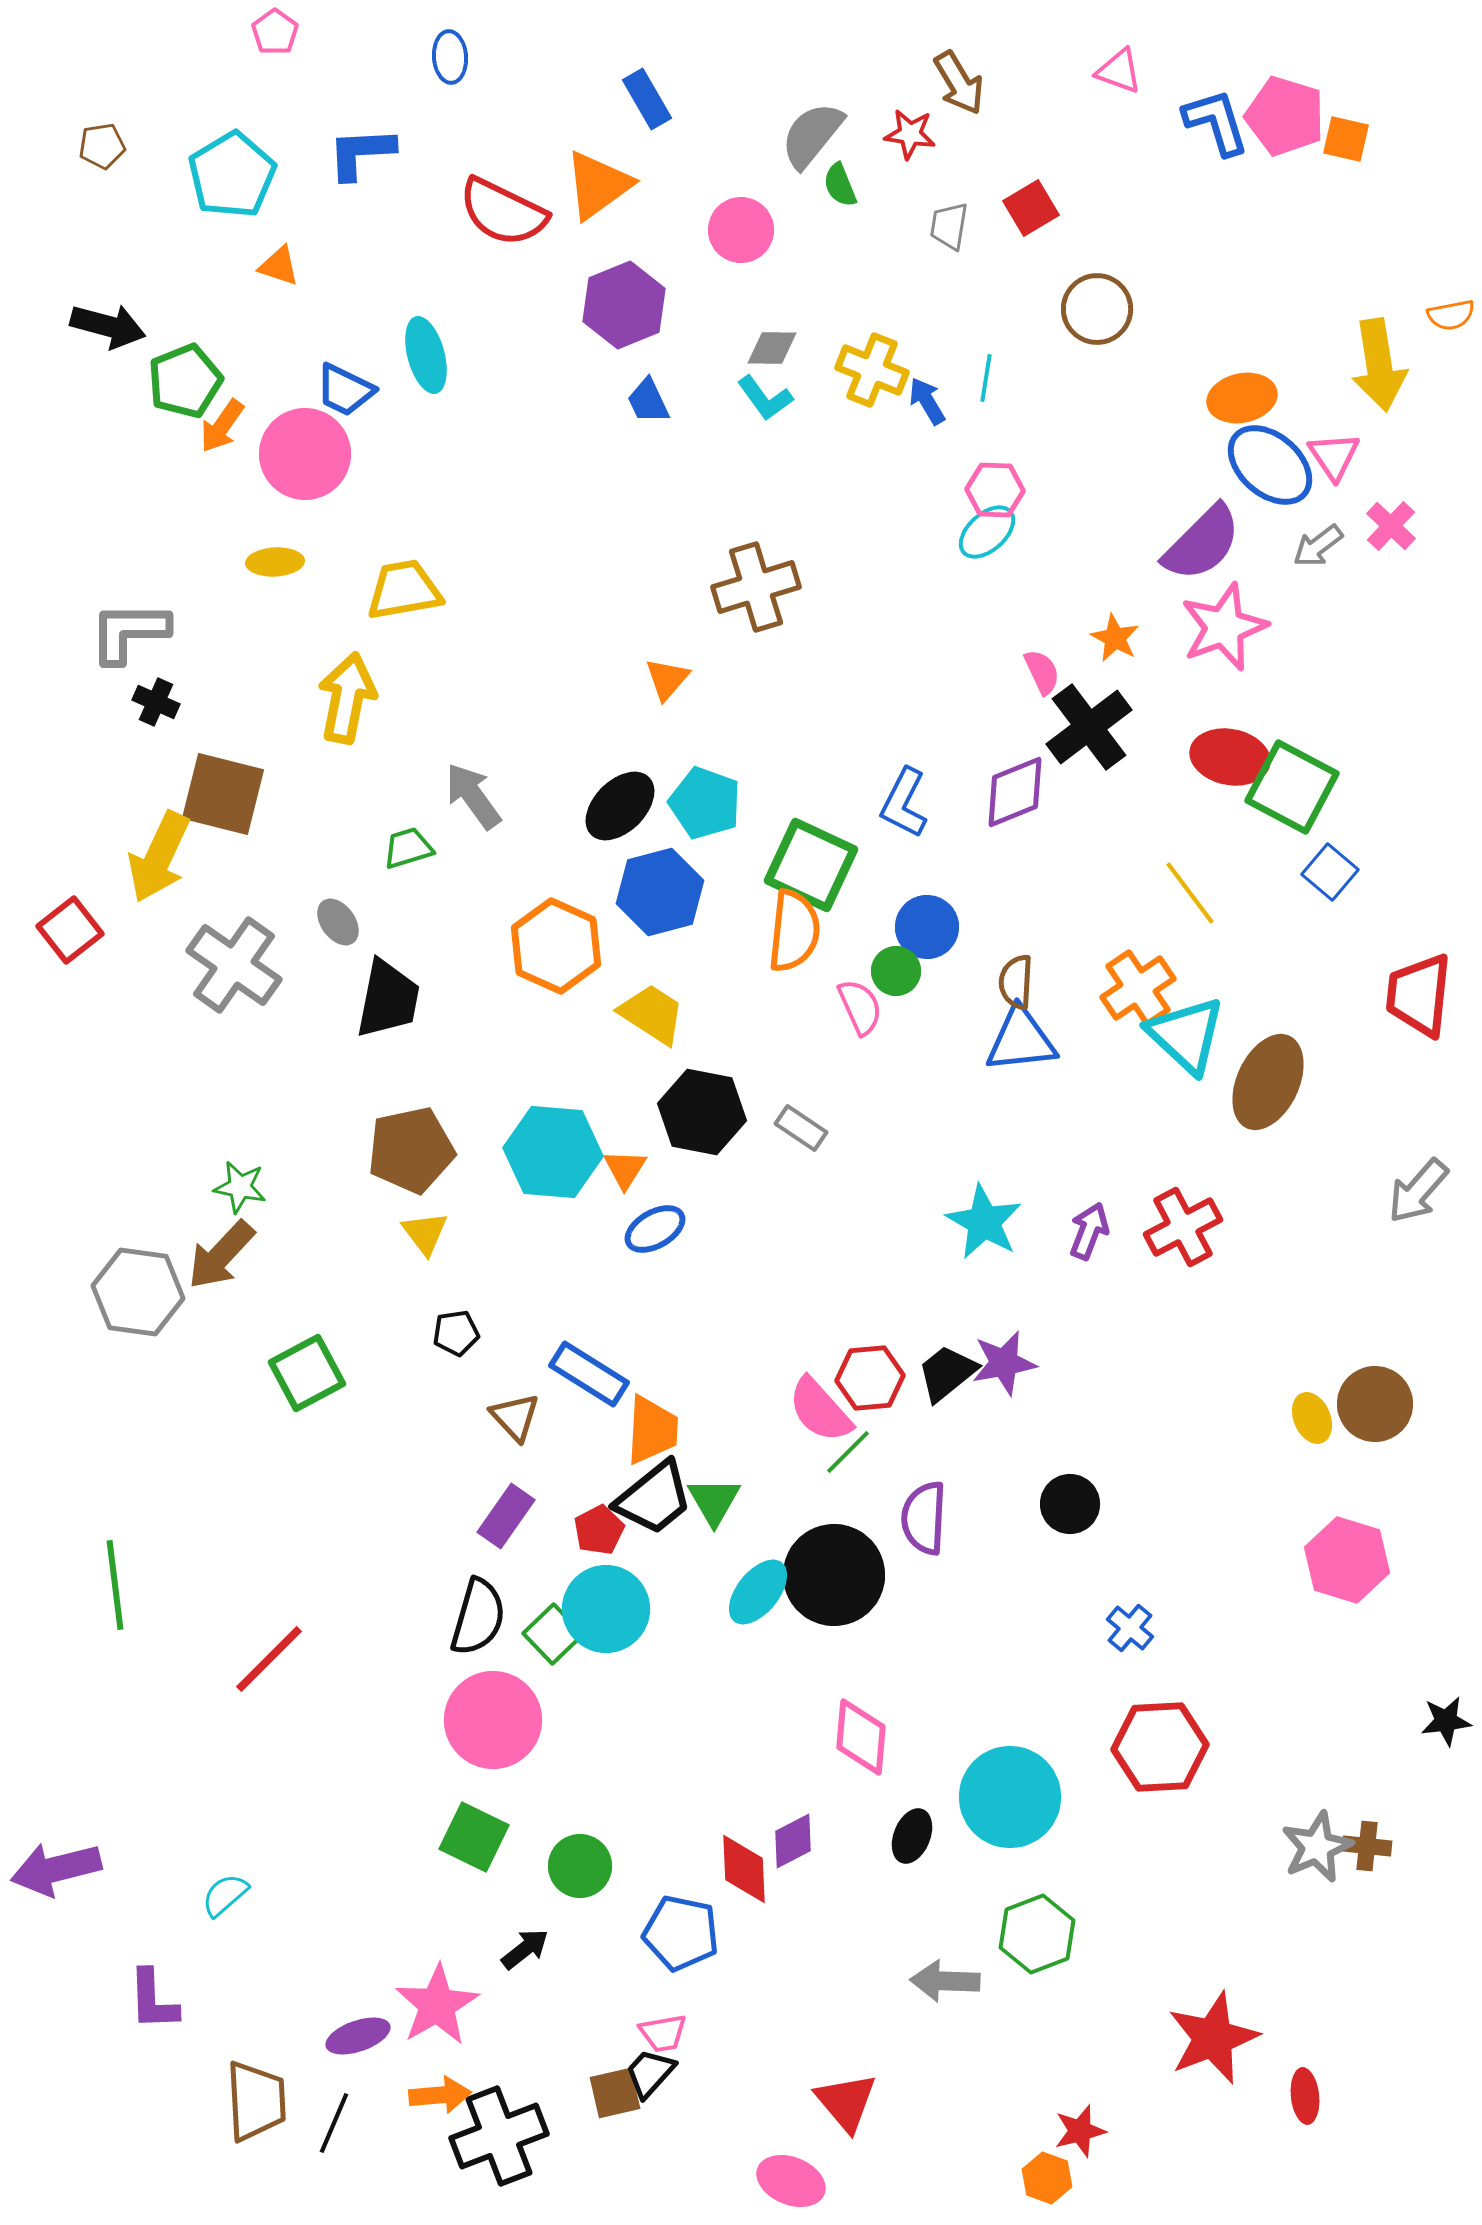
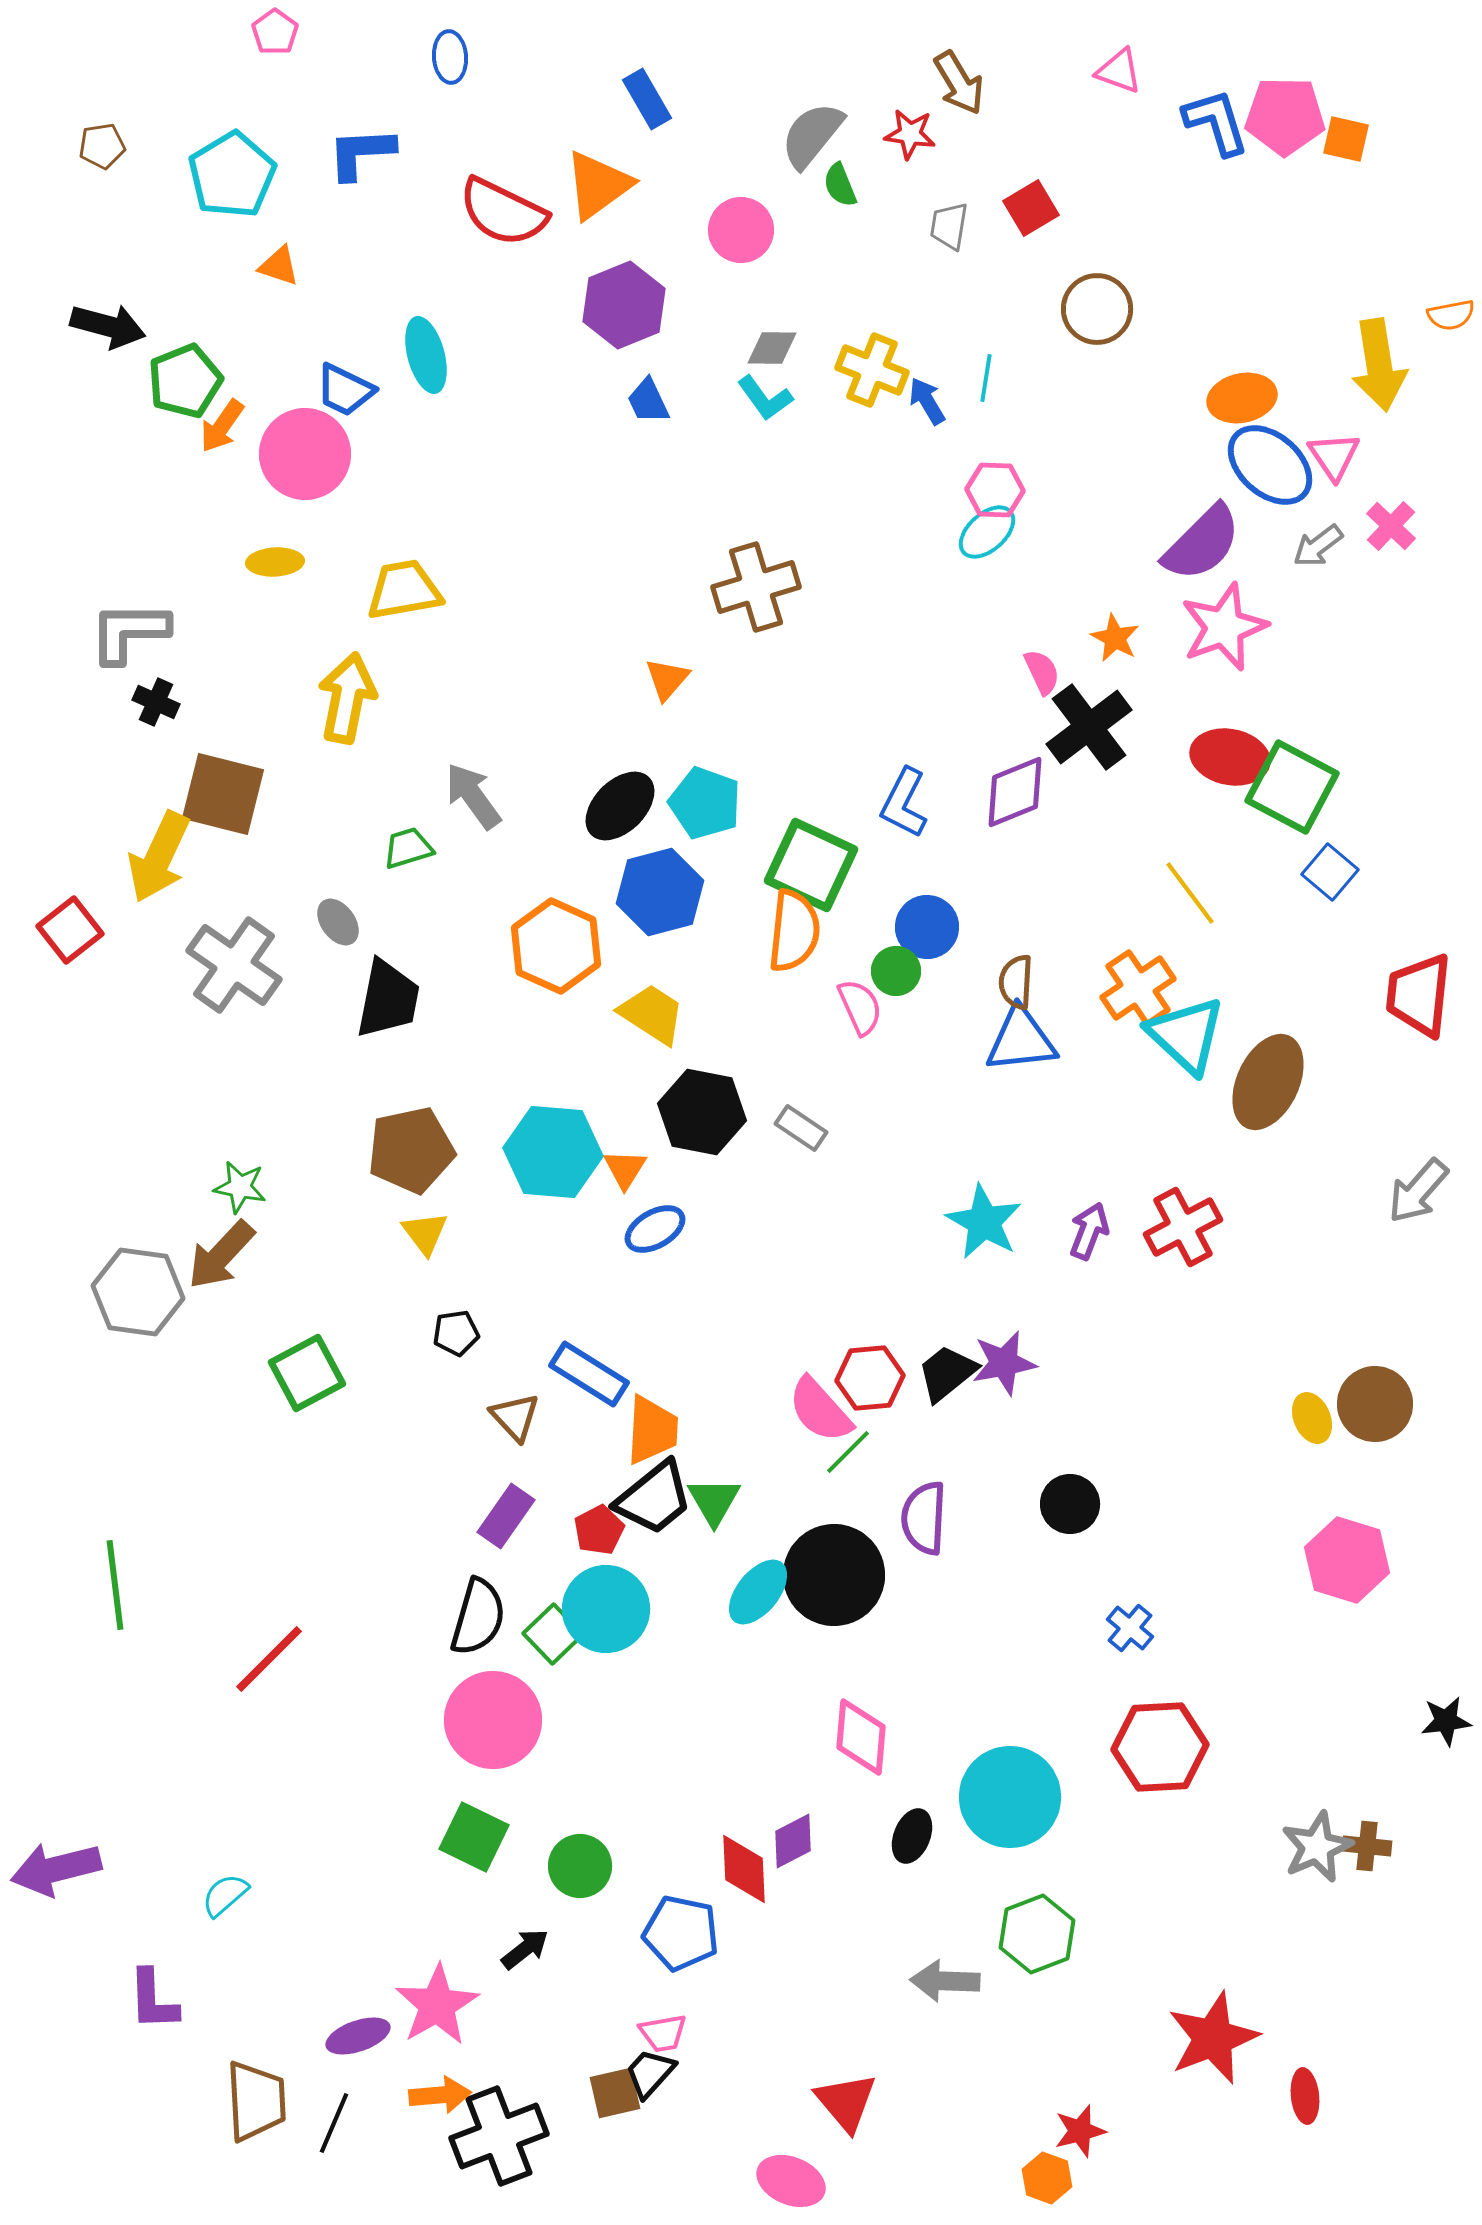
pink pentagon at (1285, 116): rotated 16 degrees counterclockwise
